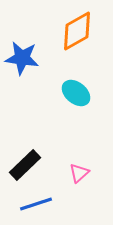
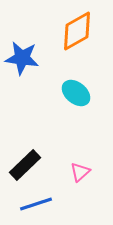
pink triangle: moved 1 px right, 1 px up
